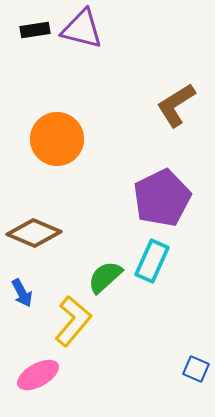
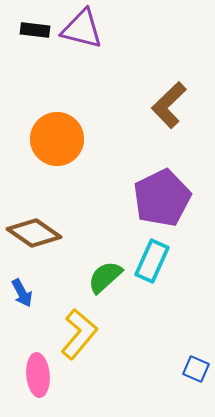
black rectangle: rotated 16 degrees clockwise
brown L-shape: moved 7 px left; rotated 12 degrees counterclockwise
brown diamond: rotated 12 degrees clockwise
yellow L-shape: moved 6 px right, 13 px down
pink ellipse: rotated 66 degrees counterclockwise
